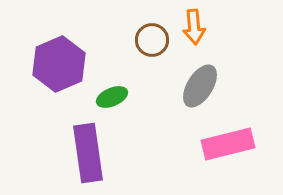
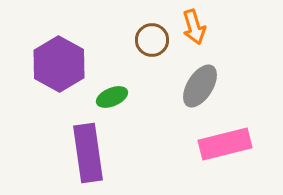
orange arrow: rotated 12 degrees counterclockwise
purple hexagon: rotated 8 degrees counterclockwise
pink rectangle: moved 3 px left
